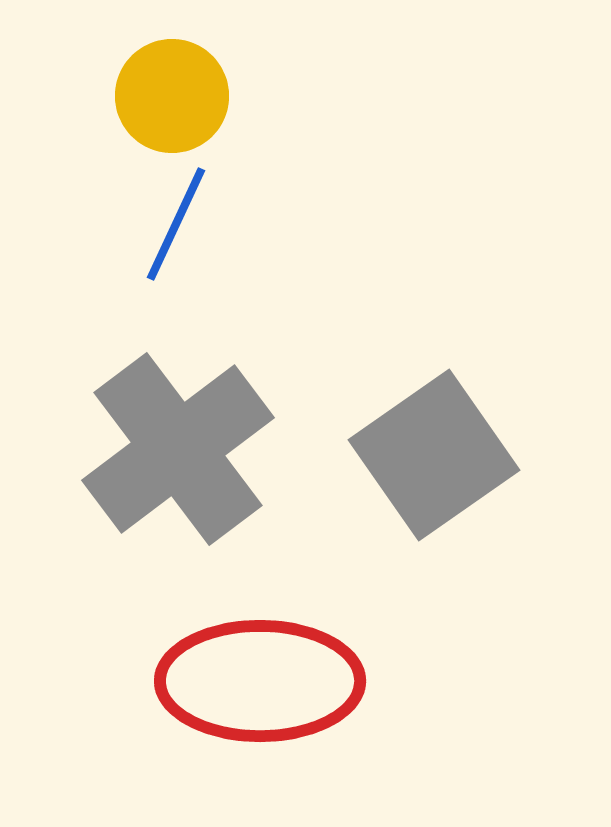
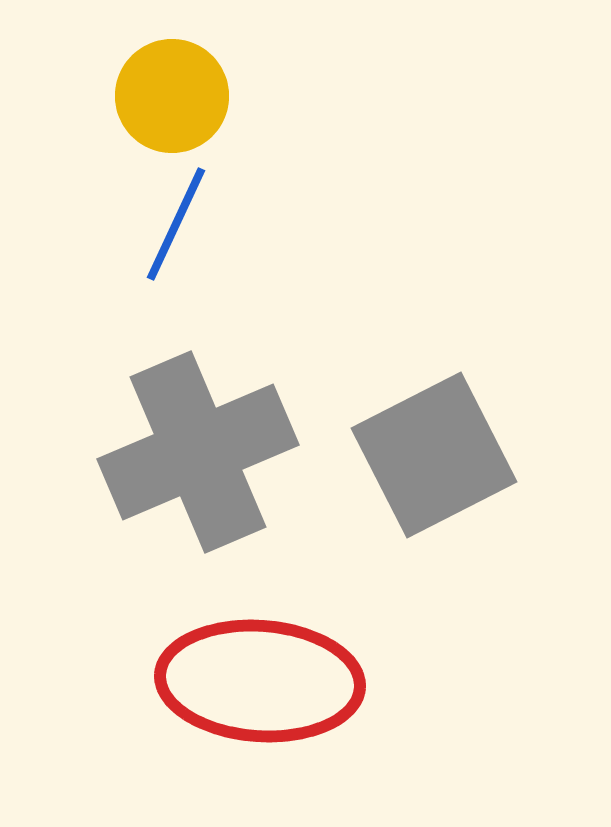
gray cross: moved 20 px right, 3 px down; rotated 14 degrees clockwise
gray square: rotated 8 degrees clockwise
red ellipse: rotated 4 degrees clockwise
